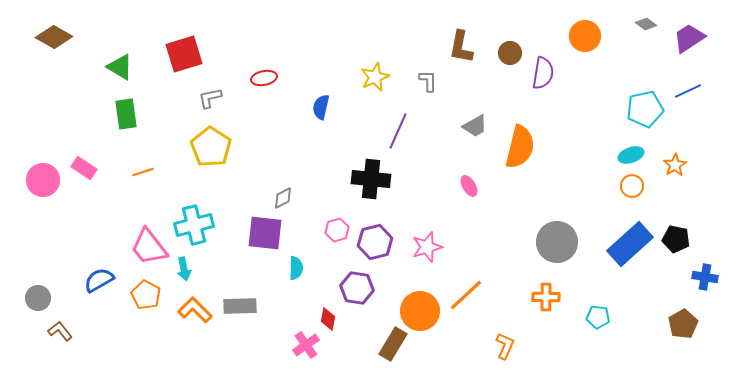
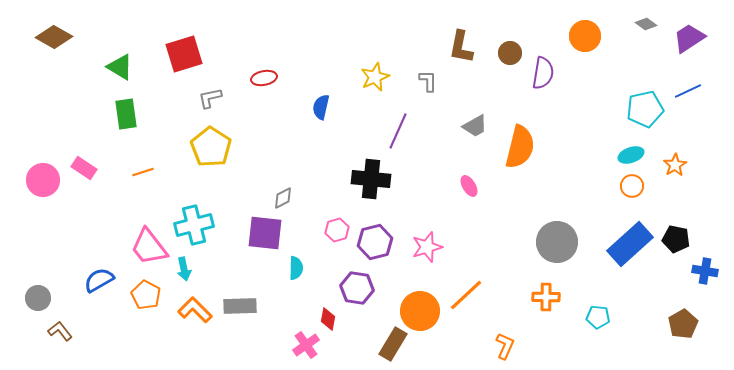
blue cross at (705, 277): moved 6 px up
